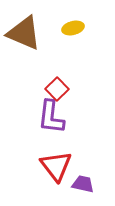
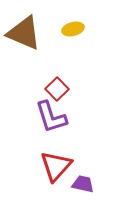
yellow ellipse: moved 1 px down
purple L-shape: rotated 24 degrees counterclockwise
red triangle: rotated 20 degrees clockwise
